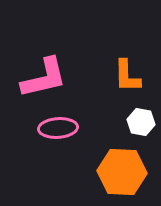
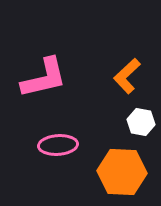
orange L-shape: rotated 48 degrees clockwise
pink ellipse: moved 17 px down
